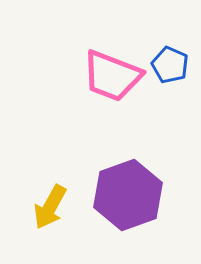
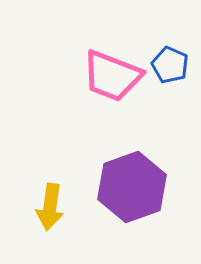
purple hexagon: moved 4 px right, 8 px up
yellow arrow: rotated 21 degrees counterclockwise
